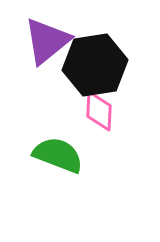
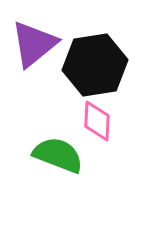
purple triangle: moved 13 px left, 3 px down
pink diamond: moved 2 px left, 10 px down
